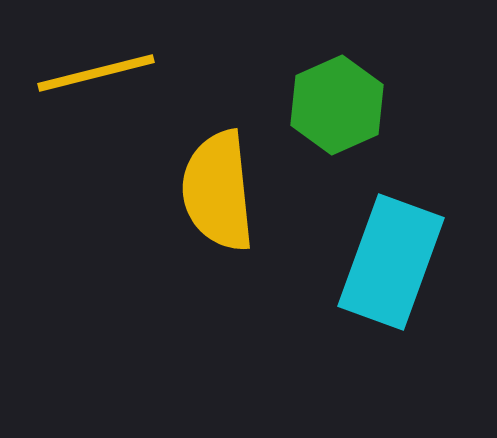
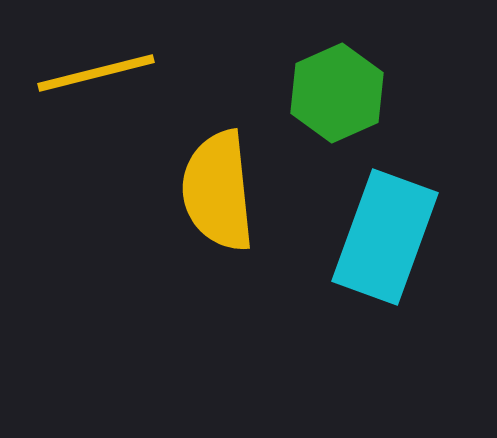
green hexagon: moved 12 px up
cyan rectangle: moved 6 px left, 25 px up
